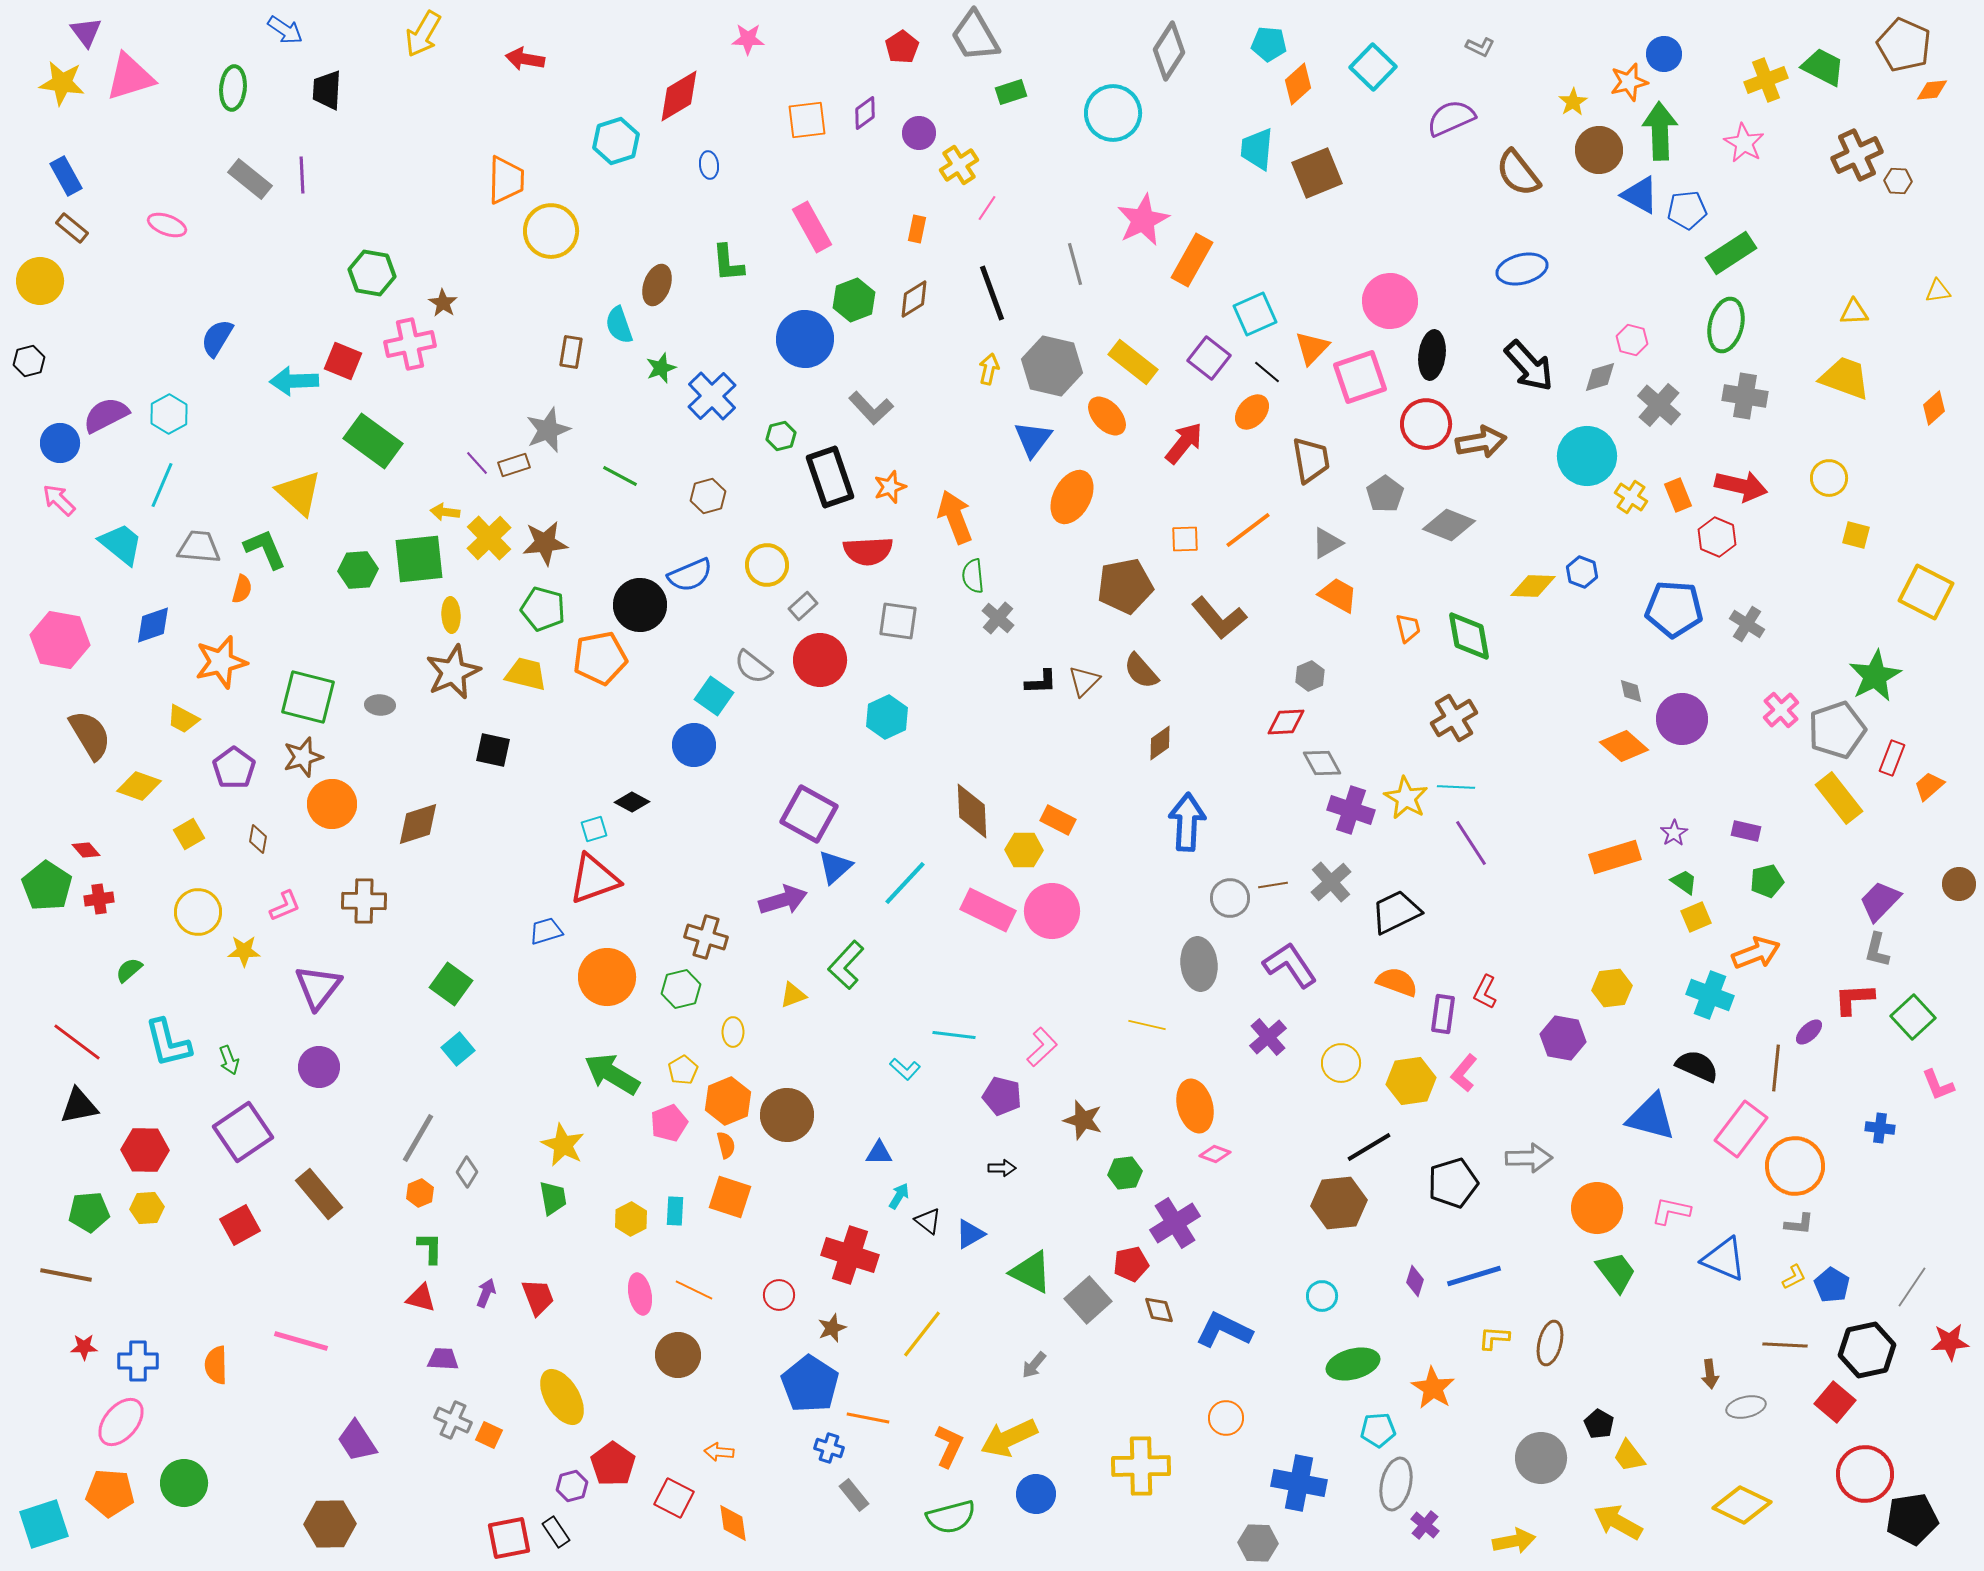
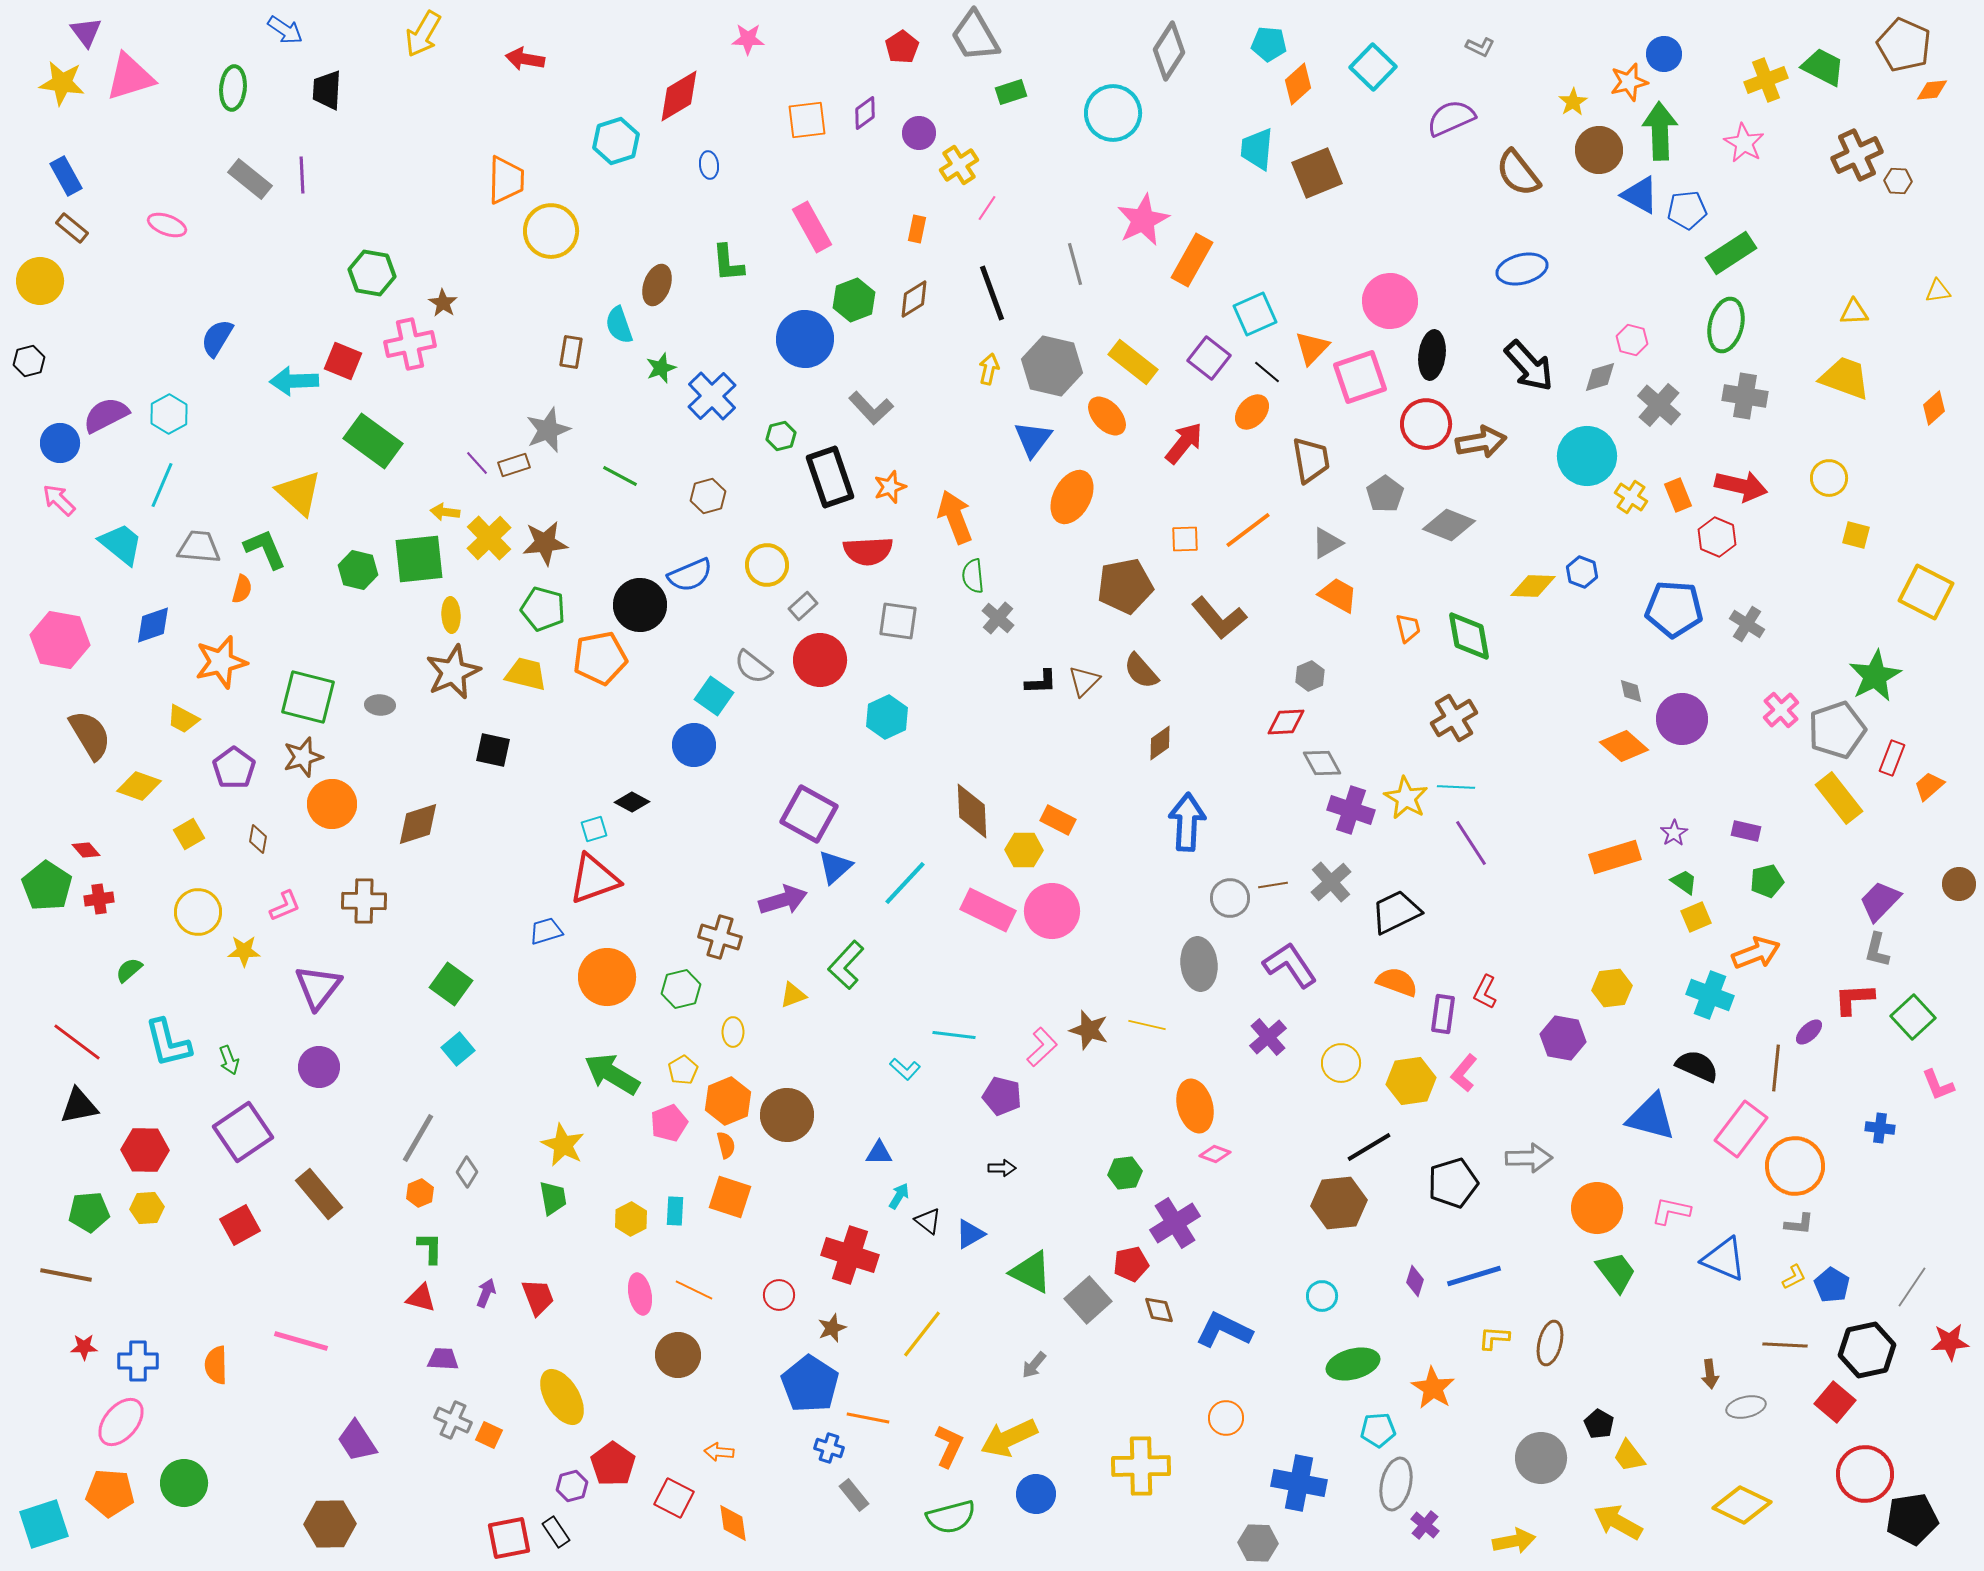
green hexagon at (358, 570): rotated 18 degrees clockwise
brown cross at (706, 937): moved 14 px right
brown star at (1083, 1120): moved 6 px right, 90 px up
